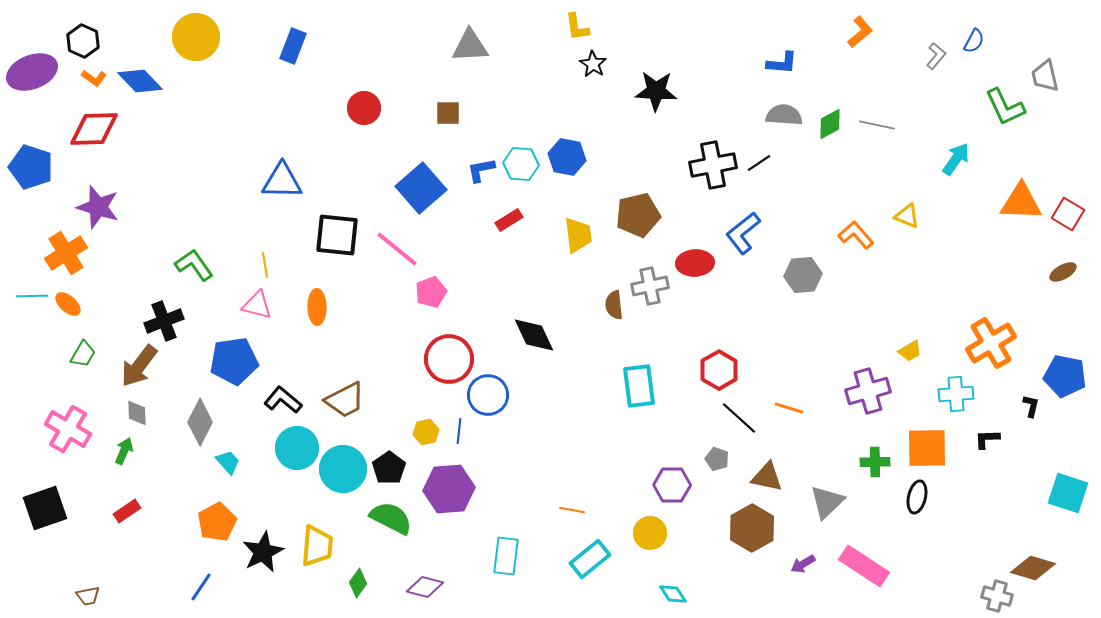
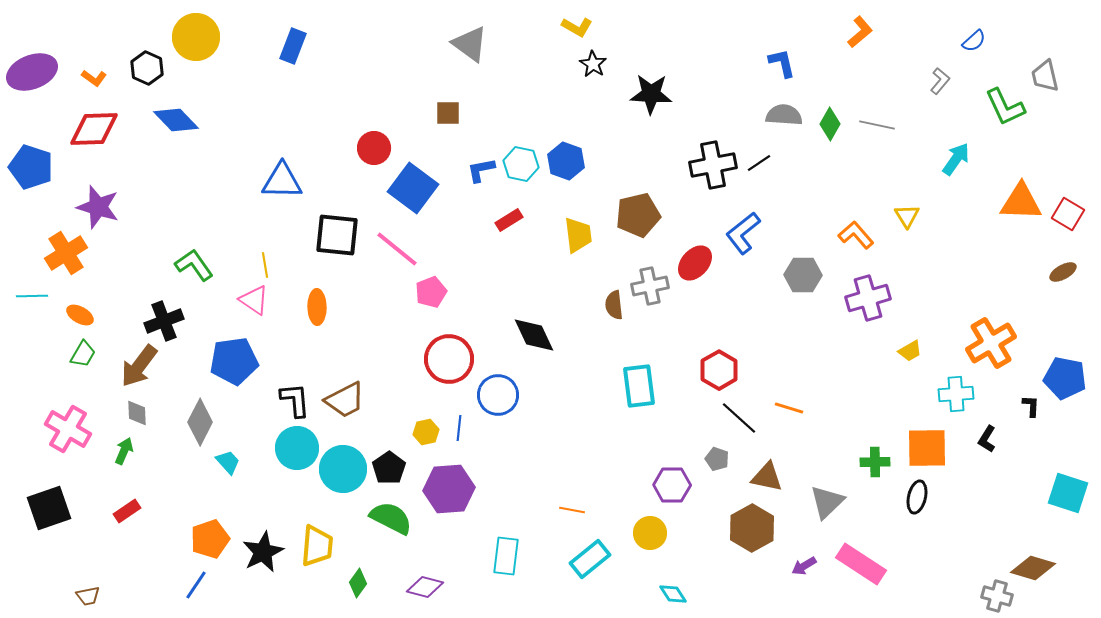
yellow L-shape at (577, 27): rotated 52 degrees counterclockwise
black hexagon at (83, 41): moved 64 px right, 27 px down
blue semicircle at (974, 41): rotated 20 degrees clockwise
gray triangle at (470, 46): moved 2 px up; rotated 39 degrees clockwise
gray L-shape at (936, 56): moved 4 px right, 25 px down
blue L-shape at (782, 63): rotated 108 degrees counterclockwise
blue diamond at (140, 81): moved 36 px right, 39 px down
black star at (656, 91): moved 5 px left, 3 px down
red circle at (364, 108): moved 10 px right, 40 px down
green diamond at (830, 124): rotated 32 degrees counterclockwise
blue hexagon at (567, 157): moved 1 px left, 4 px down; rotated 9 degrees clockwise
cyan hexagon at (521, 164): rotated 8 degrees clockwise
blue square at (421, 188): moved 8 px left; rotated 12 degrees counterclockwise
yellow triangle at (907, 216): rotated 36 degrees clockwise
red ellipse at (695, 263): rotated 45 degrees counterclockwise
gray hexagon at (803, 275): rotated 6 degrees clockwise
orange ellipse at (68, 304): moved 12 px right, 11 px down; rotated 12 degrees counterclockwise
pink triangle at (257, 305): moved 3 px left, 5 px up; rotated 20 degrees clockwise
blue pentagon at (1065, 376): moved 2 px down
purple cross at (868, 391): moved 93 px up
blue circle at (488, 395): moved 10 px right
black L-shape at (283, 400): moved 12 px right; rotated 45 degrees clockwise
black L-shape at (1031, 406): rotated 10 degrees counterclockwise
blue line at (459, 431): moved 3 px up
black L-shape at (987, 439): rotated 56 degrees counterclockwise
black square at (45, 508): moved 4 px right
orange pentagon at (217, 522): moved 7 px left, 17 px down; rotated 9 degrees clockwise
purple arrow at (803, 564): moved 1 px right, 2 px down
pink rectangle at (864, 566): moved 3 px left, 2 px up
blue line at (201, 587): moved 5 px left, 2 px up
